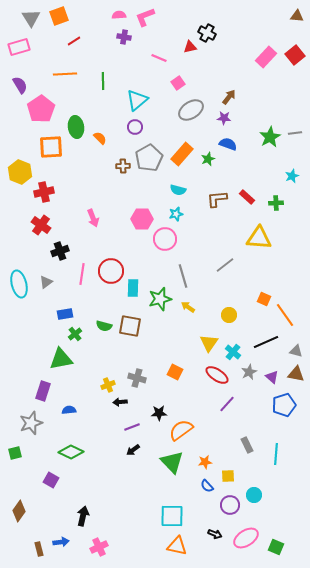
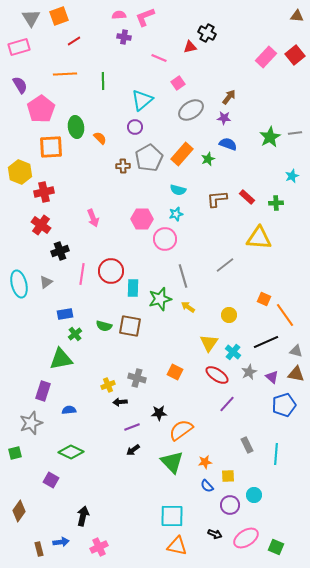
cyan triangle at (137, 100): moved 5 px right
